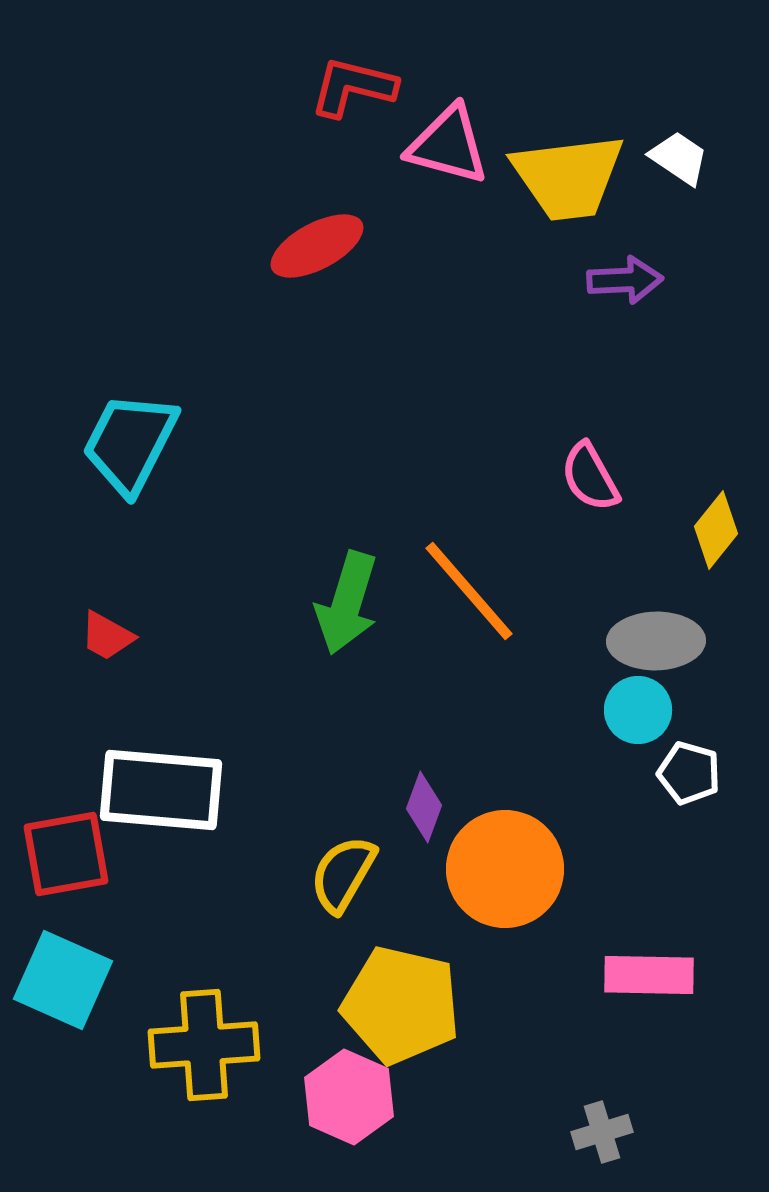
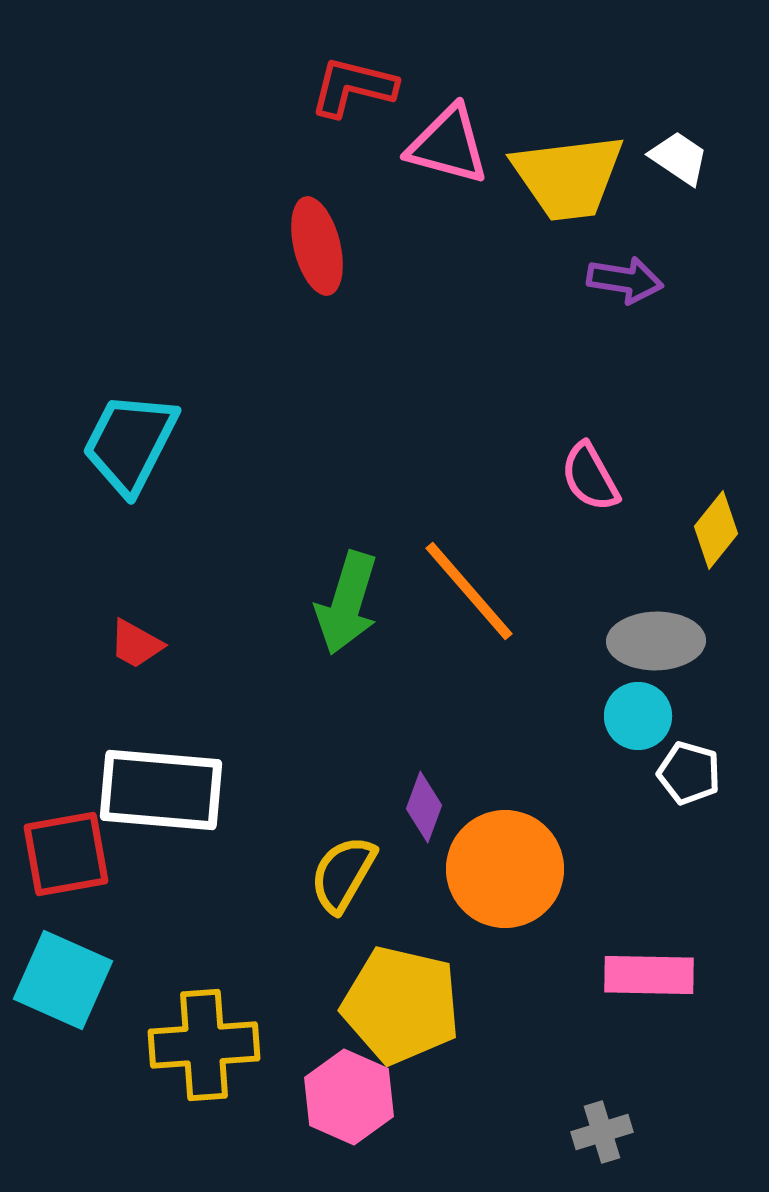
red ellipse: rotated 76 degrees counterclockwise
purple arrow: rotated 12 degrees clockwise
red trapezoid: moved 29 px right, 8 px down
cyan circle: moved 6 px down
